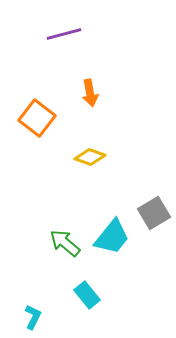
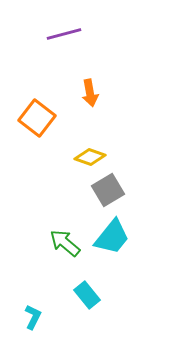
gray square: moved 46 px left, 23 px up
